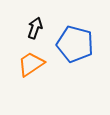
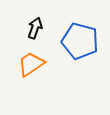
blue pentagon: moved 5 px right, 3 px up
